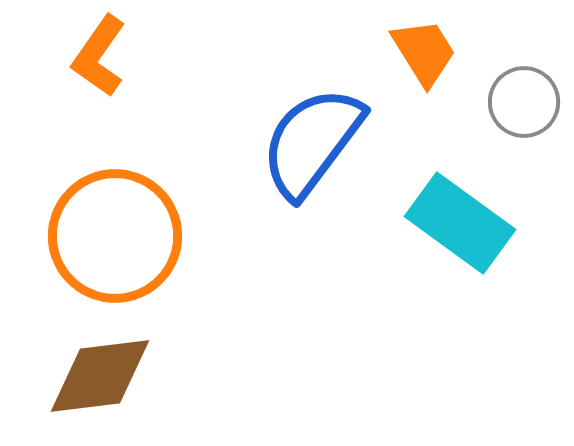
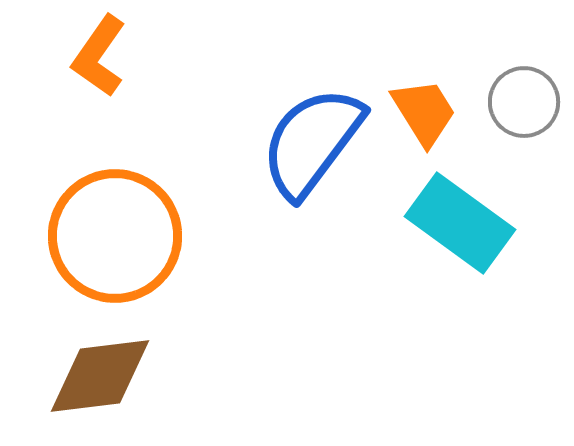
orange trapezoid: moved 60 px down
